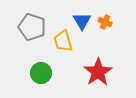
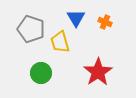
blue triangle: moved 6 px left, 3 px up
gray pentagon: moved 1 px left, 2 px down
yellow trapezoid: moved 3 px left, 1 px down
